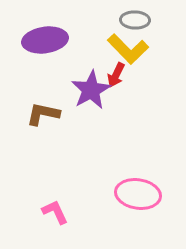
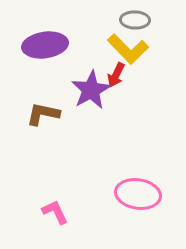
purple ellipse: moved 5 px down
